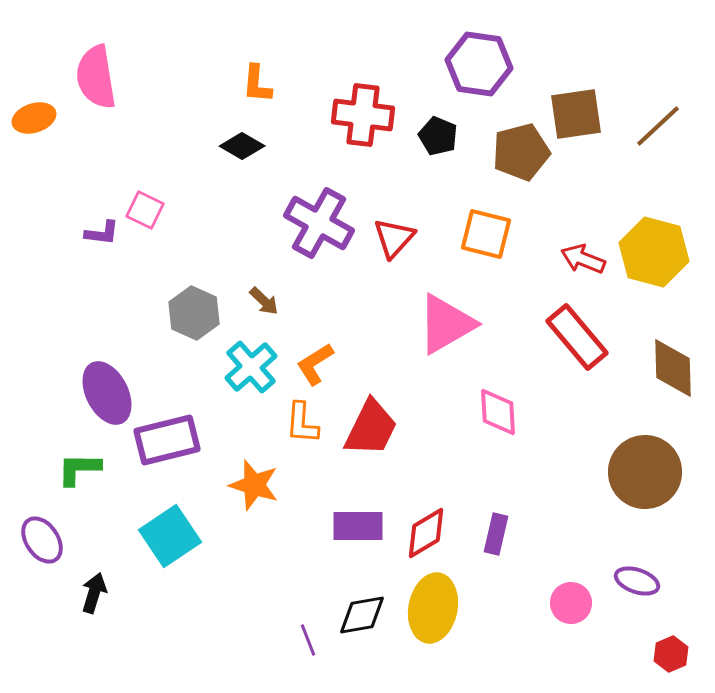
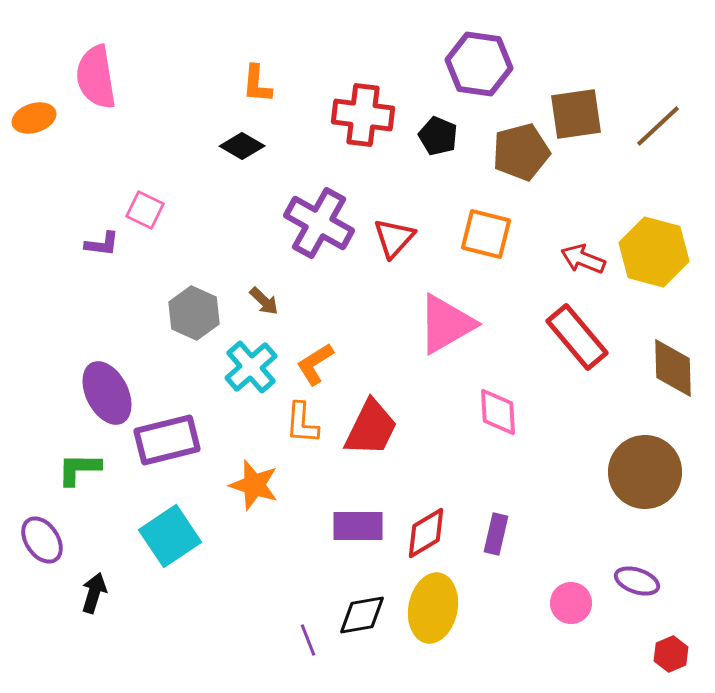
purple L-shape at (102, 233): moved 11 px down
